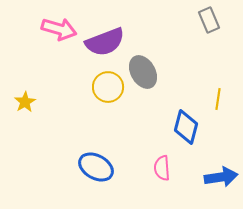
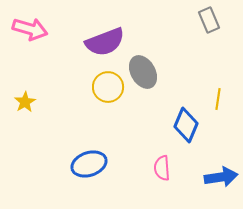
pink arrow: moved 29 px left
blue diamond: moved 2 px up; rotated 8 degrees clockwise
blue ellipse: moved 7 px left, 3 px up; rotated 48 degrees counterclockwise
